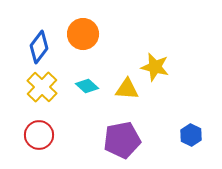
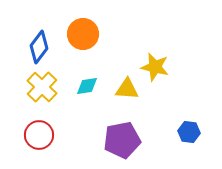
cyan diamond: rotated 50 degrees counterclockwise
blue hexagon: moved 2 px left, 3 px up; rotated 20 degrees counterclockwise
